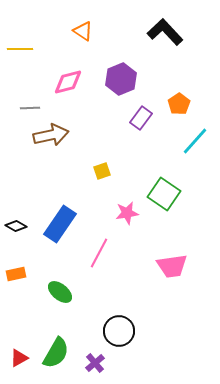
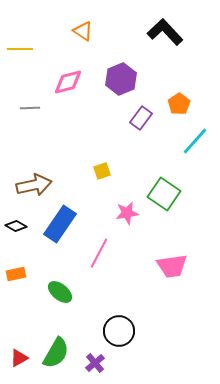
brown arrow: moved 17 px left, 50 px down
